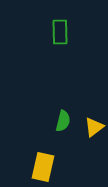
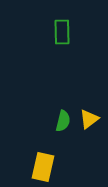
green rectangle: moved 2 px right
yellow triangle: moved 5 px left, 8 px up
